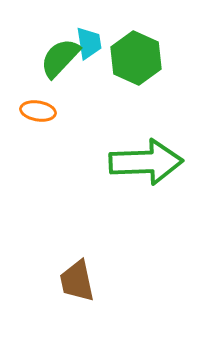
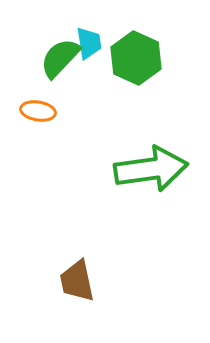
green arrow: moved 5 px right, 7 px down; rotated 6 degrees counterclockwise
